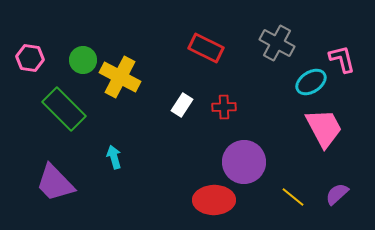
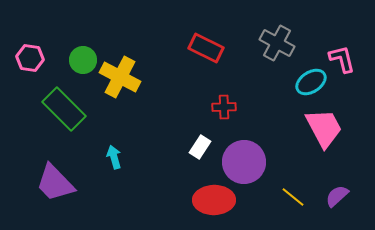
white rectangle: moved 18 px right, 42 px down
purple semicircle: moved 2 px down
